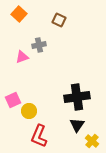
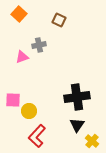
pink square: rotated 28 degrees clockwise
red L-shape: moved 2 px left; rotated 20 degrees clockwise
